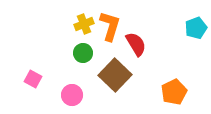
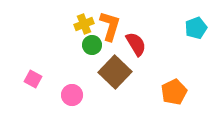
green circle: moved 9 px right, 8 px up
brown square: moved 3 px up
